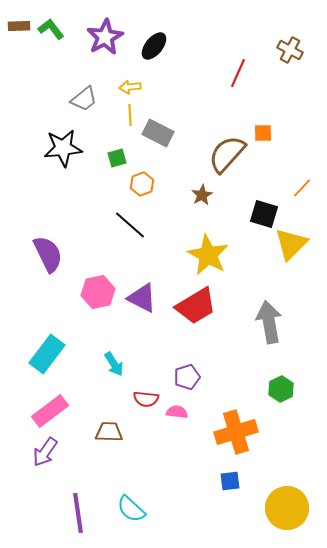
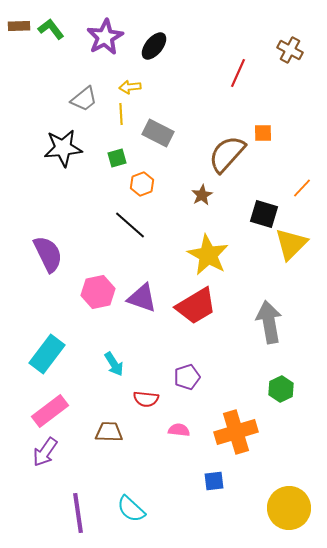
yellow line: moved 9 px left, 1 px up
purple triangle: rotated 8 degrees counterclockwise
pink semicircle: moved 2 px right, 18 px down
blue square: moved 16 px left
yellow circle: moved 2 px right
